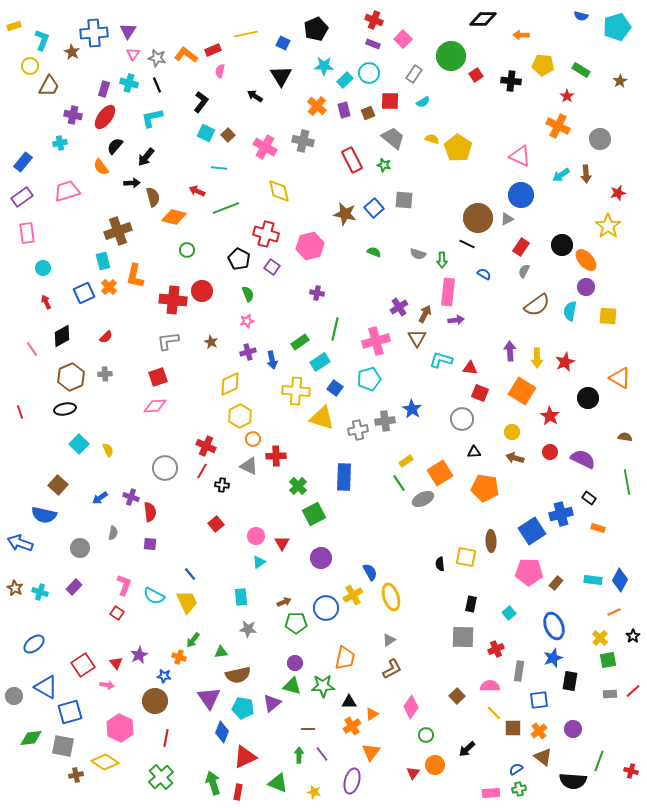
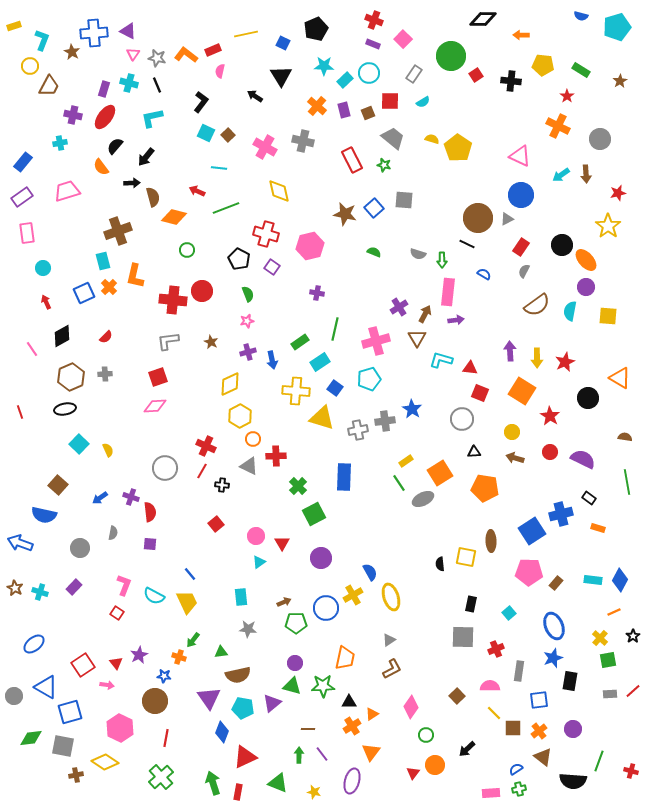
purple triangle at (128, 31): rotated 36 degrees counterclockwise
